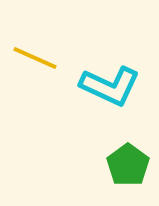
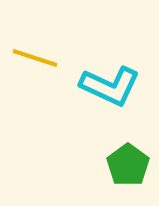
yellow line: rotated 6 degrees counterclockwise
